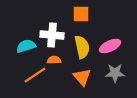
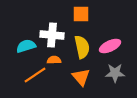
orange triangle: moved 1 px left
